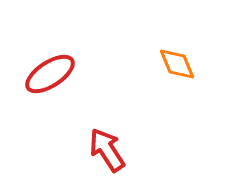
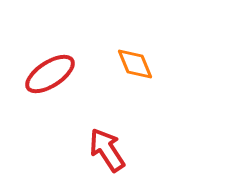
orange diamond: moved 42 px left
